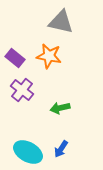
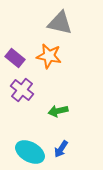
gray triangle: moved 1 px left, 1 px down
green arrow: moved 2 px left, 3 px down
cyan ellipse: moved 2 px right
